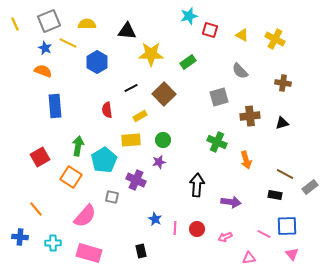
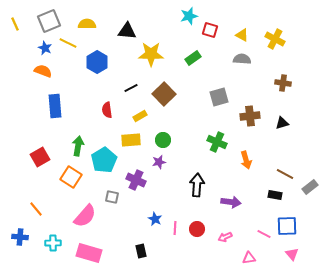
green rectangle at (188, 62): moved 5 px right, 4 px up
gray semicircle at (240, 71): moved 2 px right, 12 px up; rotated 138 degrees clockwise
